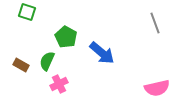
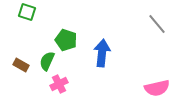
gray line: moved 2 px right, 1 px down; rotated 20 degrees counterclockwise
green pentagon: moved 3 px down; rotated 10 degrees counterclockwise
blue arrow: rotated 124 degrees counterclockwise
